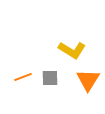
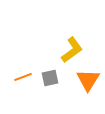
yellow L-shape: rotated 68 degrees counterclockwise
gray square: rotated 12 degrees counterclockwise
